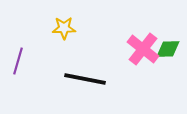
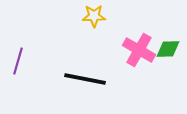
yellow star: moved 30 px right, 12 px up
pink cross: moved 4 px left, 1 px down; rotated 8 degrees counterclockwise
